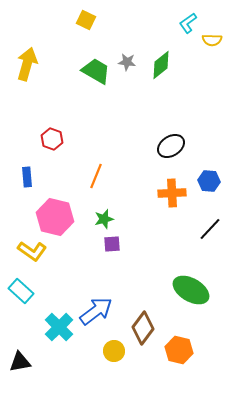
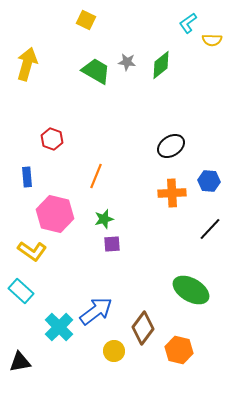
pink hexagon: moved 3 px up
